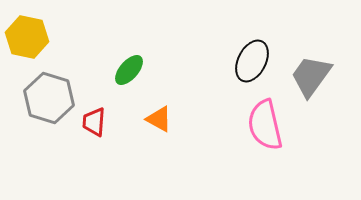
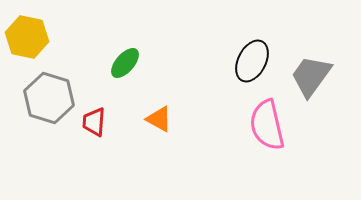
green ellipse: moved 4 px left, 7 px up
pink semicircle: moved 2 px right
